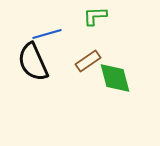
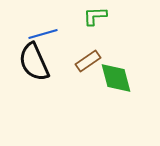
blue line: moved 4 px left
black semicircle: moved 1 px right
green diamond: moved 1 px right
